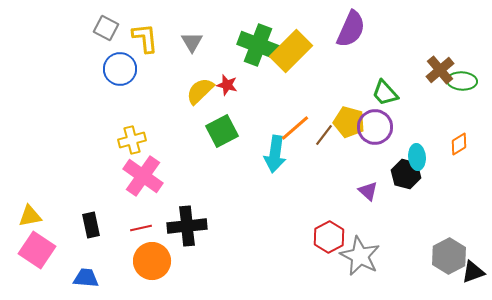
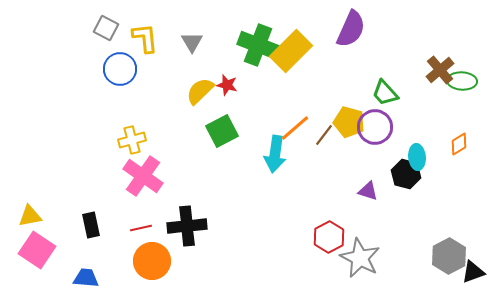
purple triangle: rotated 25 degrees counterclockwise
gray star: moved 2 px down
